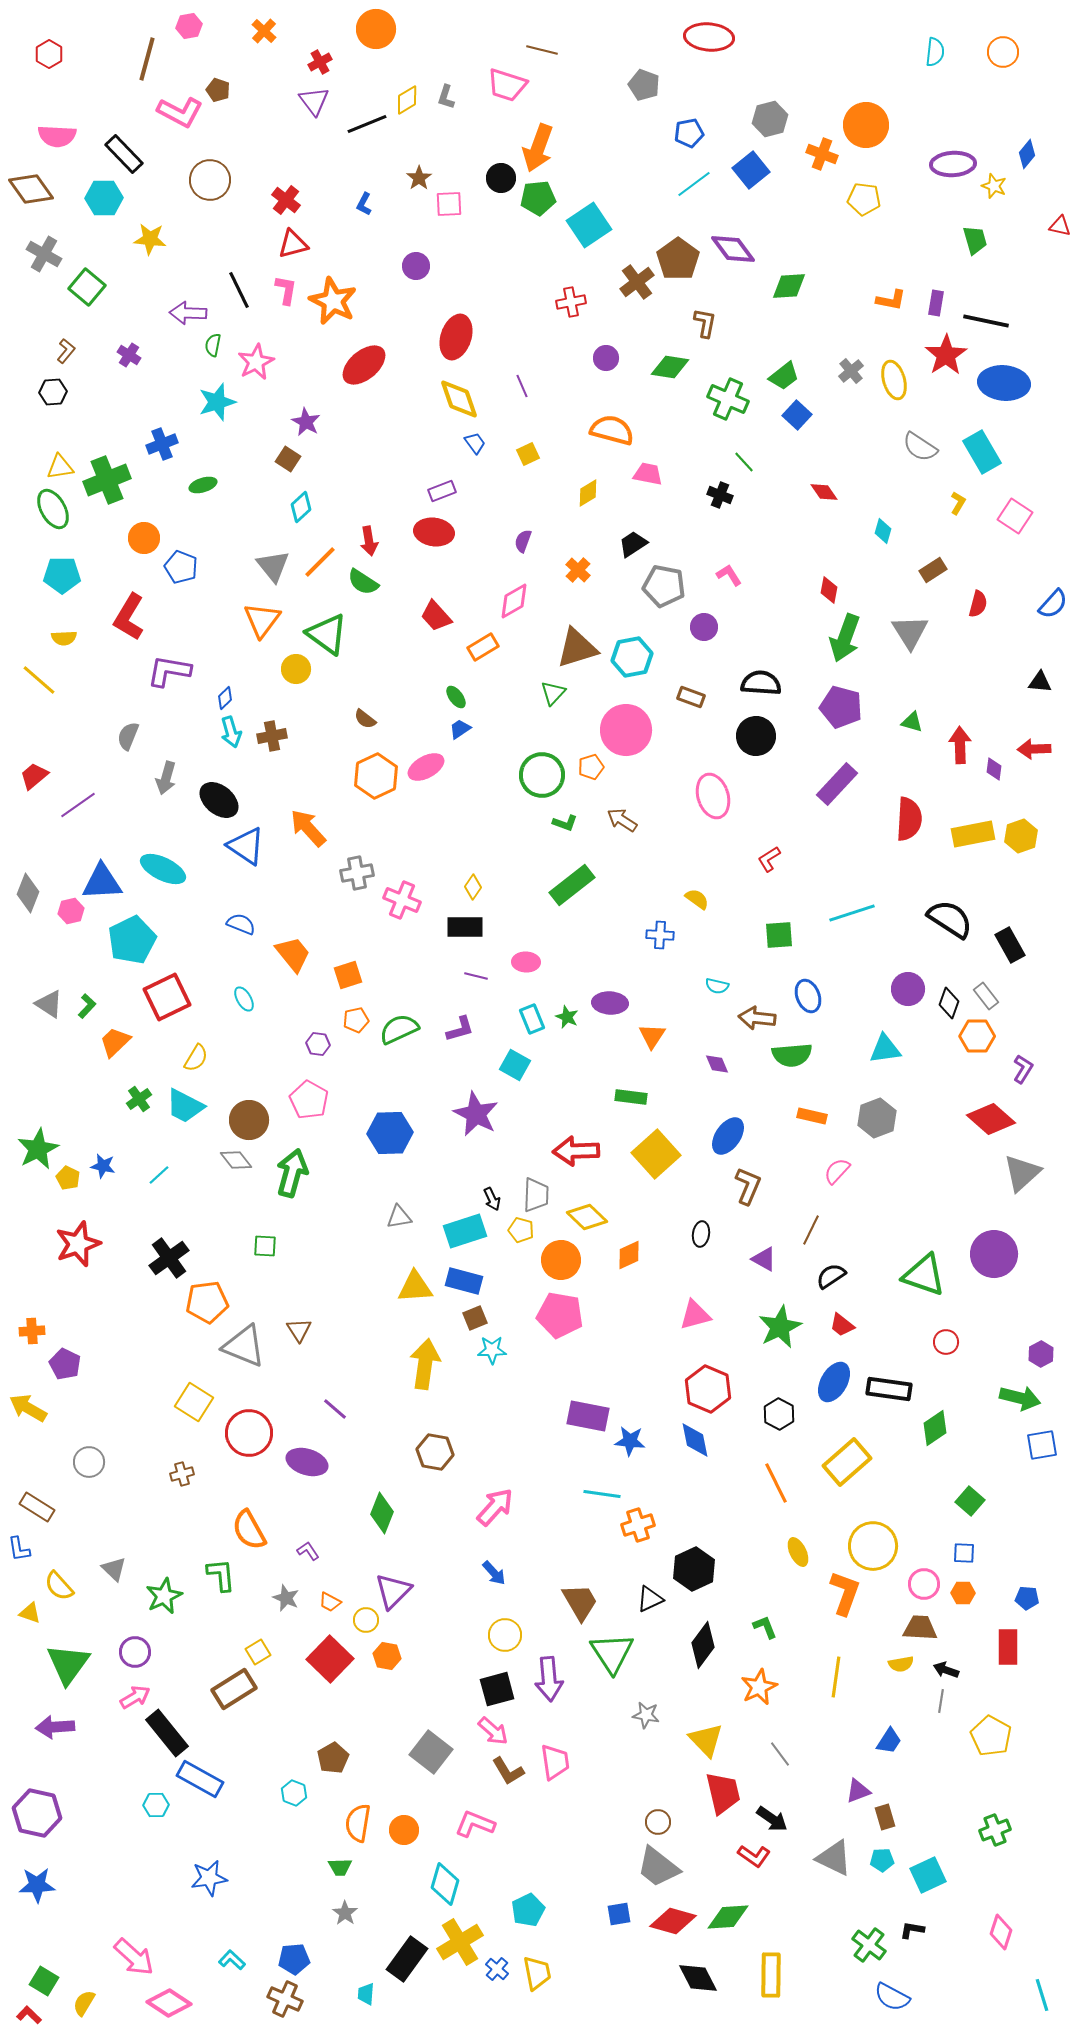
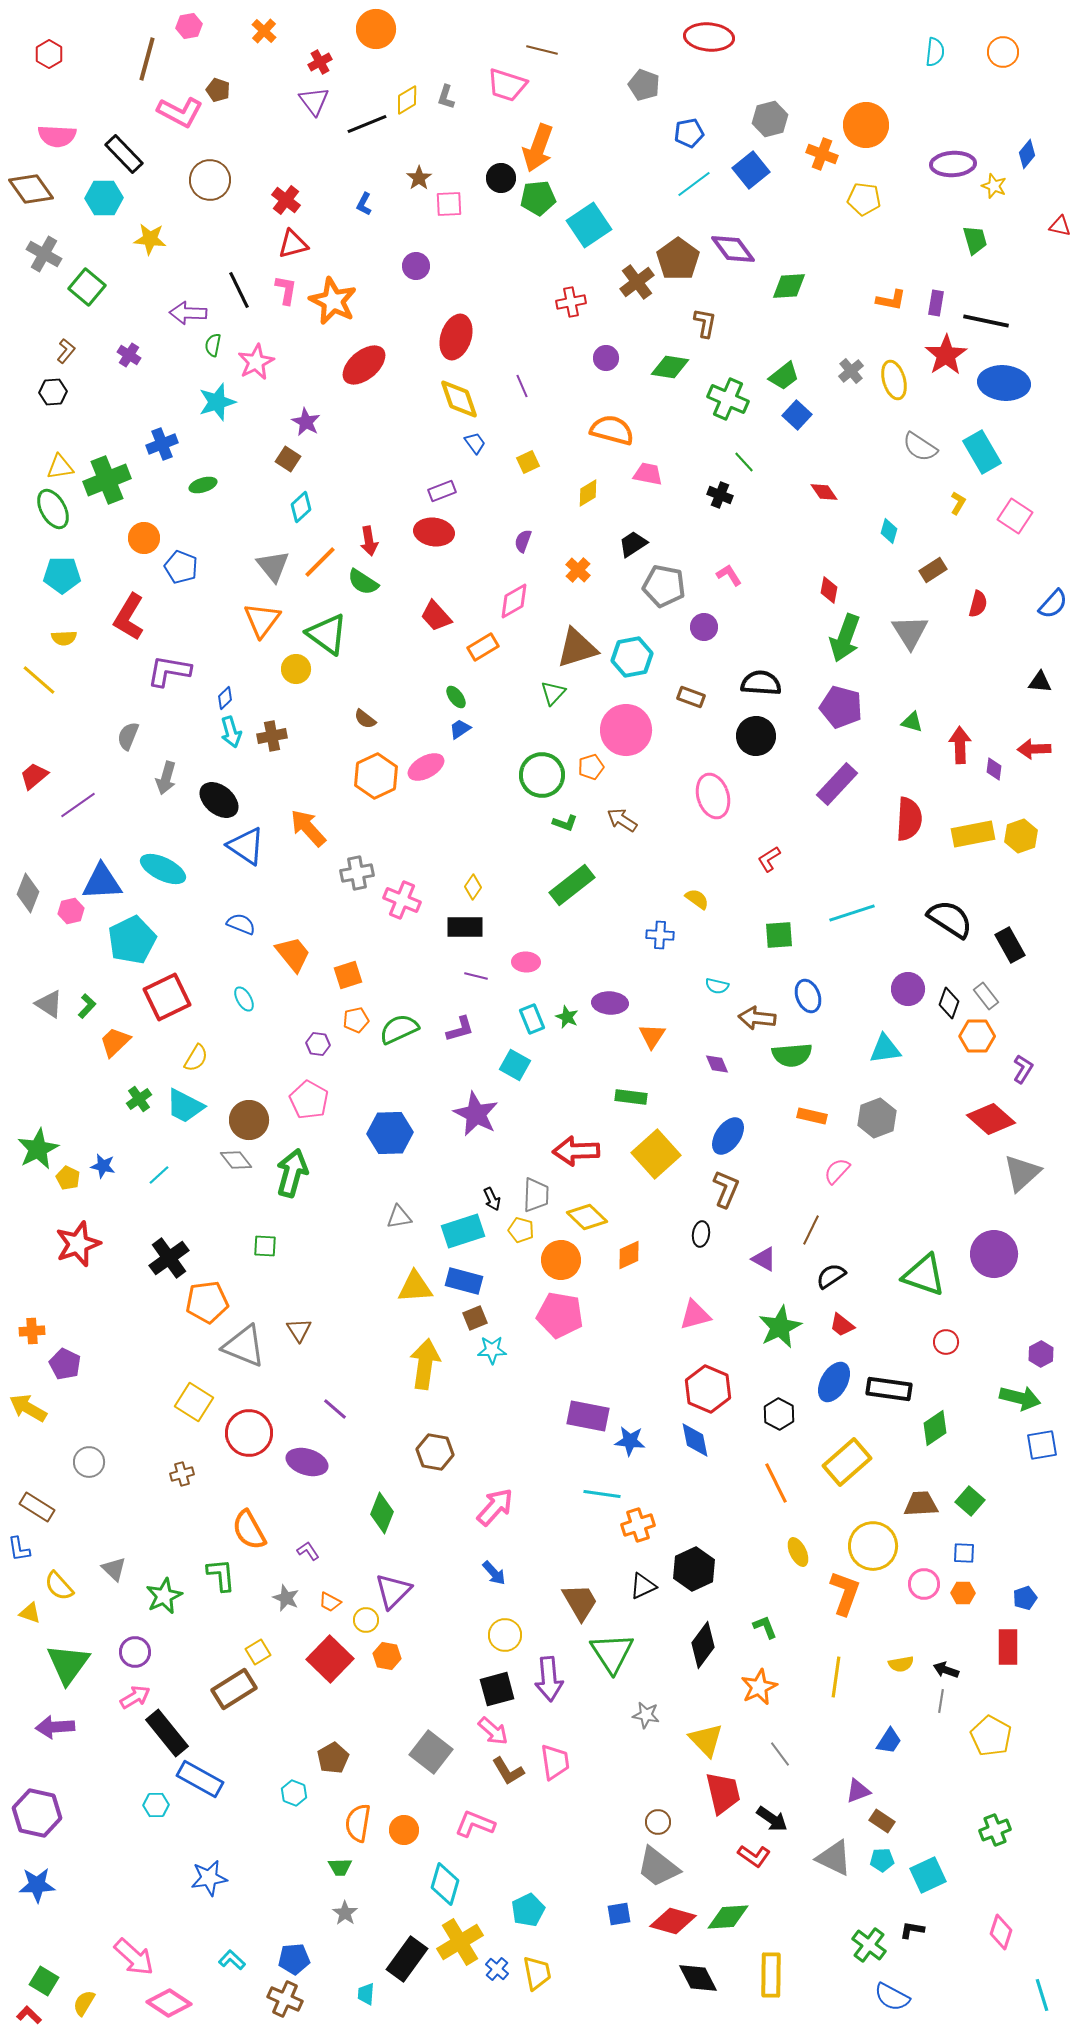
yellow square at (528, 454): moved 8 px down
cyan diamond at (883, 531): moved 6 px right
brown L-shape at (748, 1186): moved 22 px left, 3 px down
cyan rectangle at (465, 1231): moved 2 px left
blue pentagon at (1027, 1598): moved 2 px left; rotated 25 degrees counterclockwise
black triangle at (650, 1599): moved 7 px left, 13 px up
brown trapezoid at (920, 1628): moved 1 px right, 124 px up; rotated 6 degrees counterclockwise
brown rectangle at (885, 1817): moved 3 px left, 4 px down; rotated 40 degrees counterclockwise
